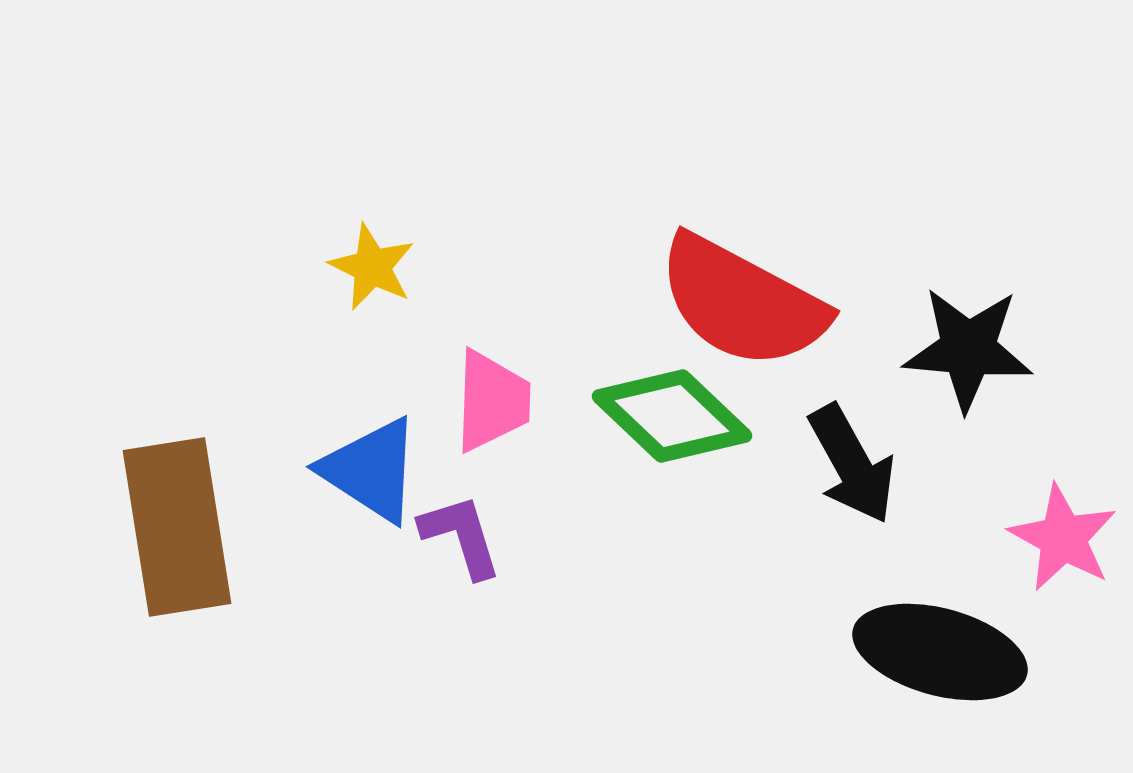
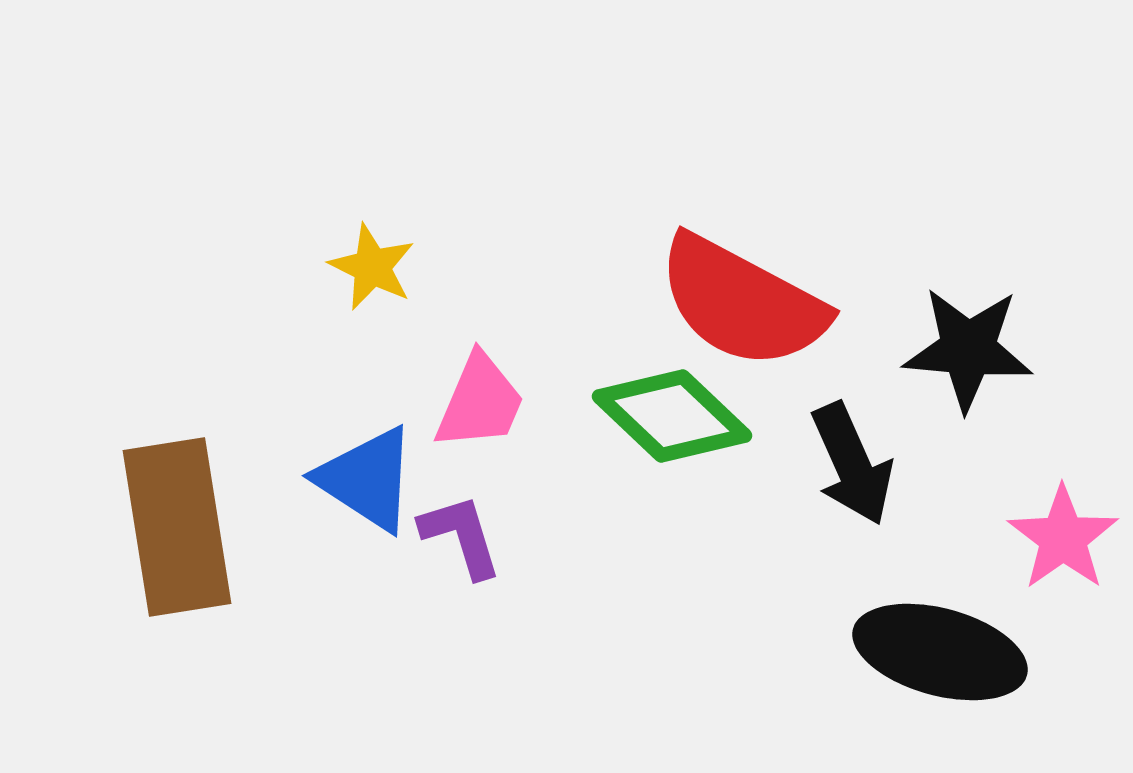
pink trapezoid: moved 12 px left, 1 px down; rotated 21 degrees clockwise
black arrow: rotated 5 degrees clockwise
blue triangle: moved 4 px left, 9 px down
pink star: rotated 8 degrees clockwise
